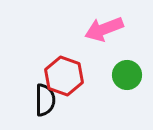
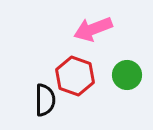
pink arrow: moved 11 px left
red hexagon: moved 11 px right
